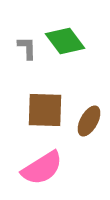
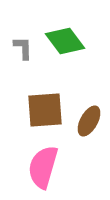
gray L-shape: moved 4 px left
brown square: rotated 6 degrees counterclockwise
pink semicircle: moved 1 px right, 1 px up; rotated 138 degrees clockwise
